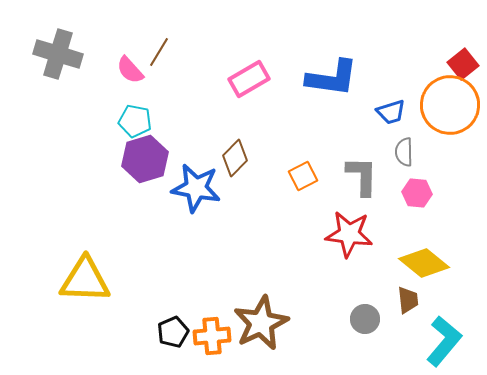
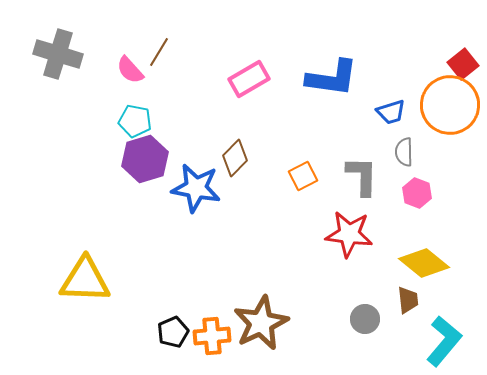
pink hexagon: rotated 16 degrees clockwise
